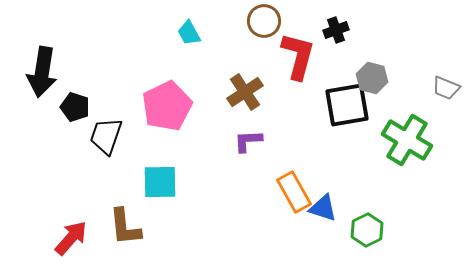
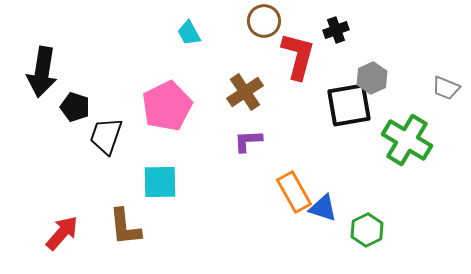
gray hexagon: rotated 20 degrees clockwise
black square: moved 2 px right
red arrow: moved 9 px left, 5 px up
